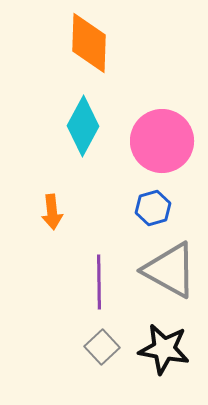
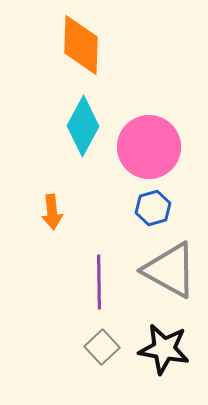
orange diamond: moved 8 px left, 2 px down
pink circle: moved 13 px left, 6 px down
